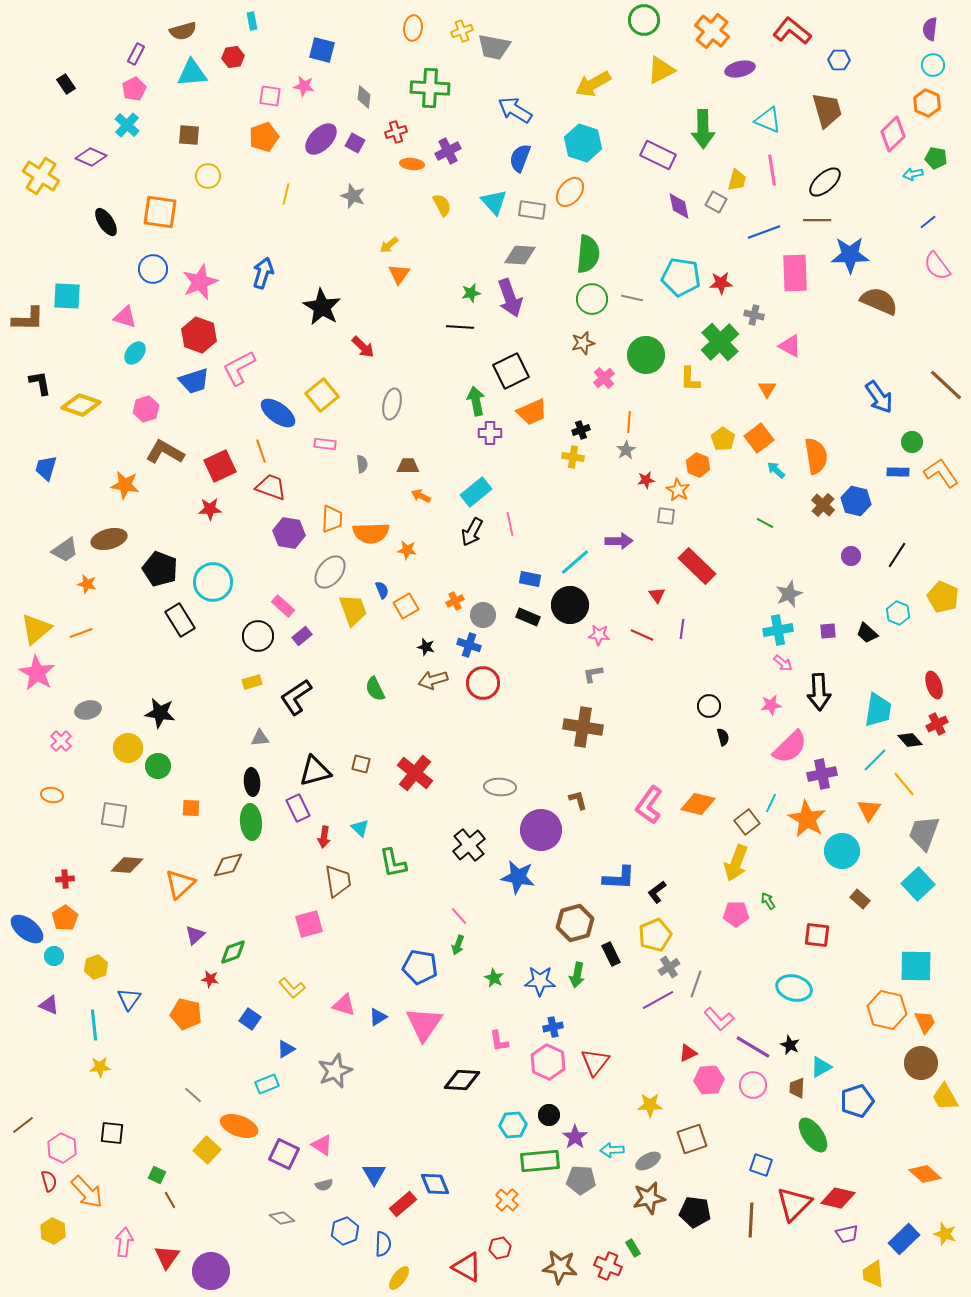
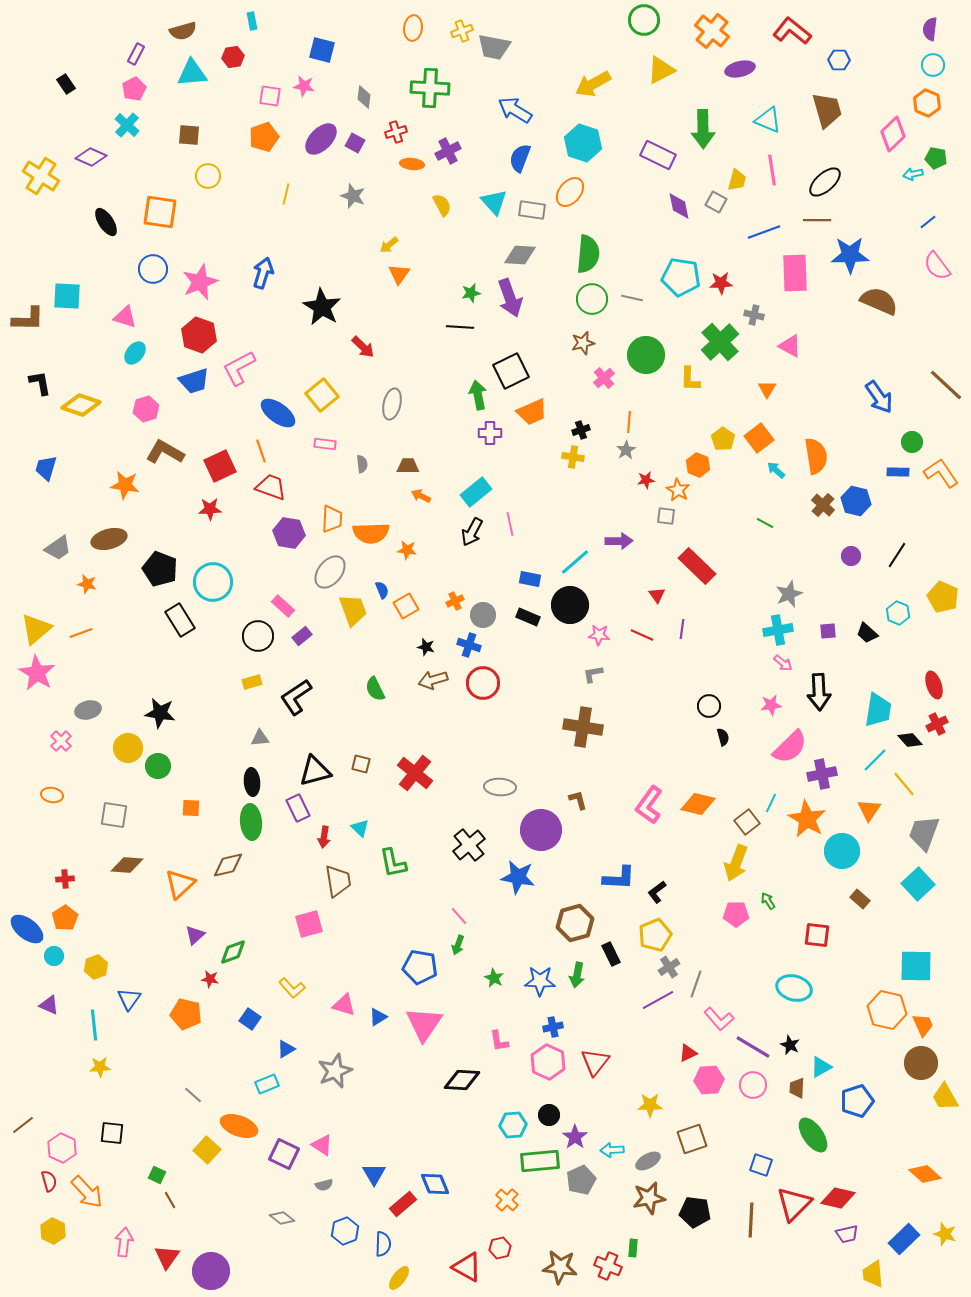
green arrow at (476, 401): moved 2 px right, 6 px up
gray trapezoid at (65, 550): moved 7 px left, 2 px up
orange trapezoid at (925, 1022): moved 2 px left, 3 px down
gray pentagon at (581, 1180): rotated 28 degrees counterclockwise
green rectangle at (633, 1248): rotated 36 degrees clockwise
